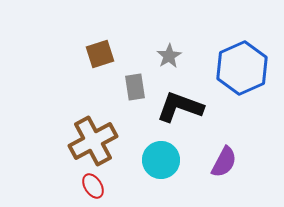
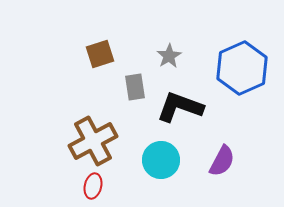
purple semicircle: moved 2 px left, 1 px up
red ellipse: rotated 45 degrees clockwise
